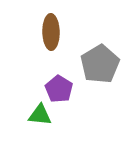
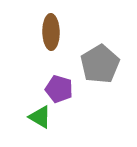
purple pentagon: rotated 16 degrees counterclockwise
green triangle: moved 2 px down; rotated 25 degrees clockwise
